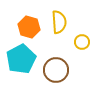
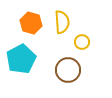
yellow semicircle: moved 3 px right
orange hexagon: moved 2 px right, 4 px up
brown circle: moved 12 px right
